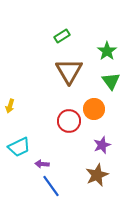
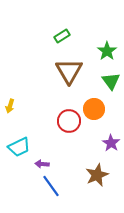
purple star: moved 9 px right, 2 px up; rotated 18 degrees counterclockwise
